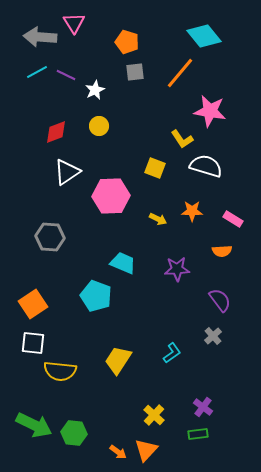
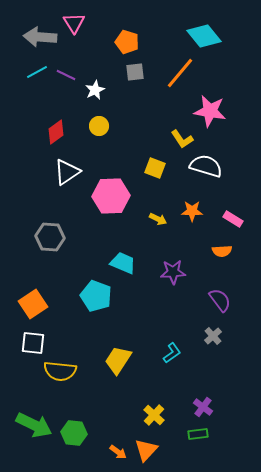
red diamond: rotated 15 degrees counterclockwise
purple star: moved 4 px left, 3 px down
